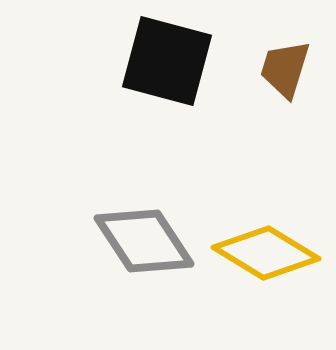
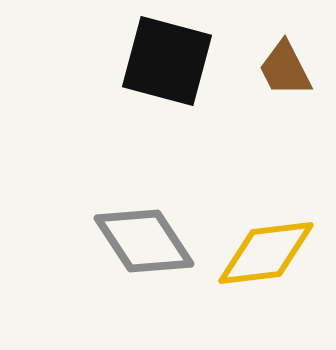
brown trapezoid: rotated 44 degrees counterclockwise
yellow diamond: rotated 38 degrees counterclockwise
